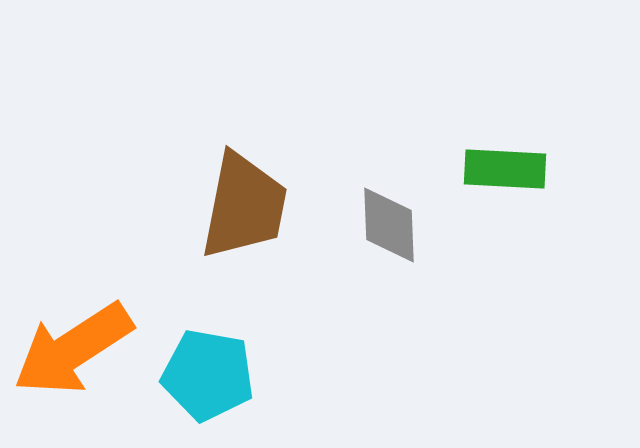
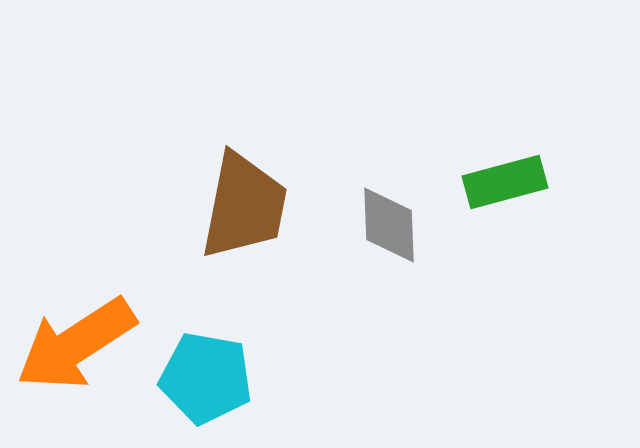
green rectangle: moved 13 px down; rotated 18 degrees counterclockwise
orange arrow: moved 3 px right, 5 px up
cyan pentagon: moved 2 px left, 3 px down
